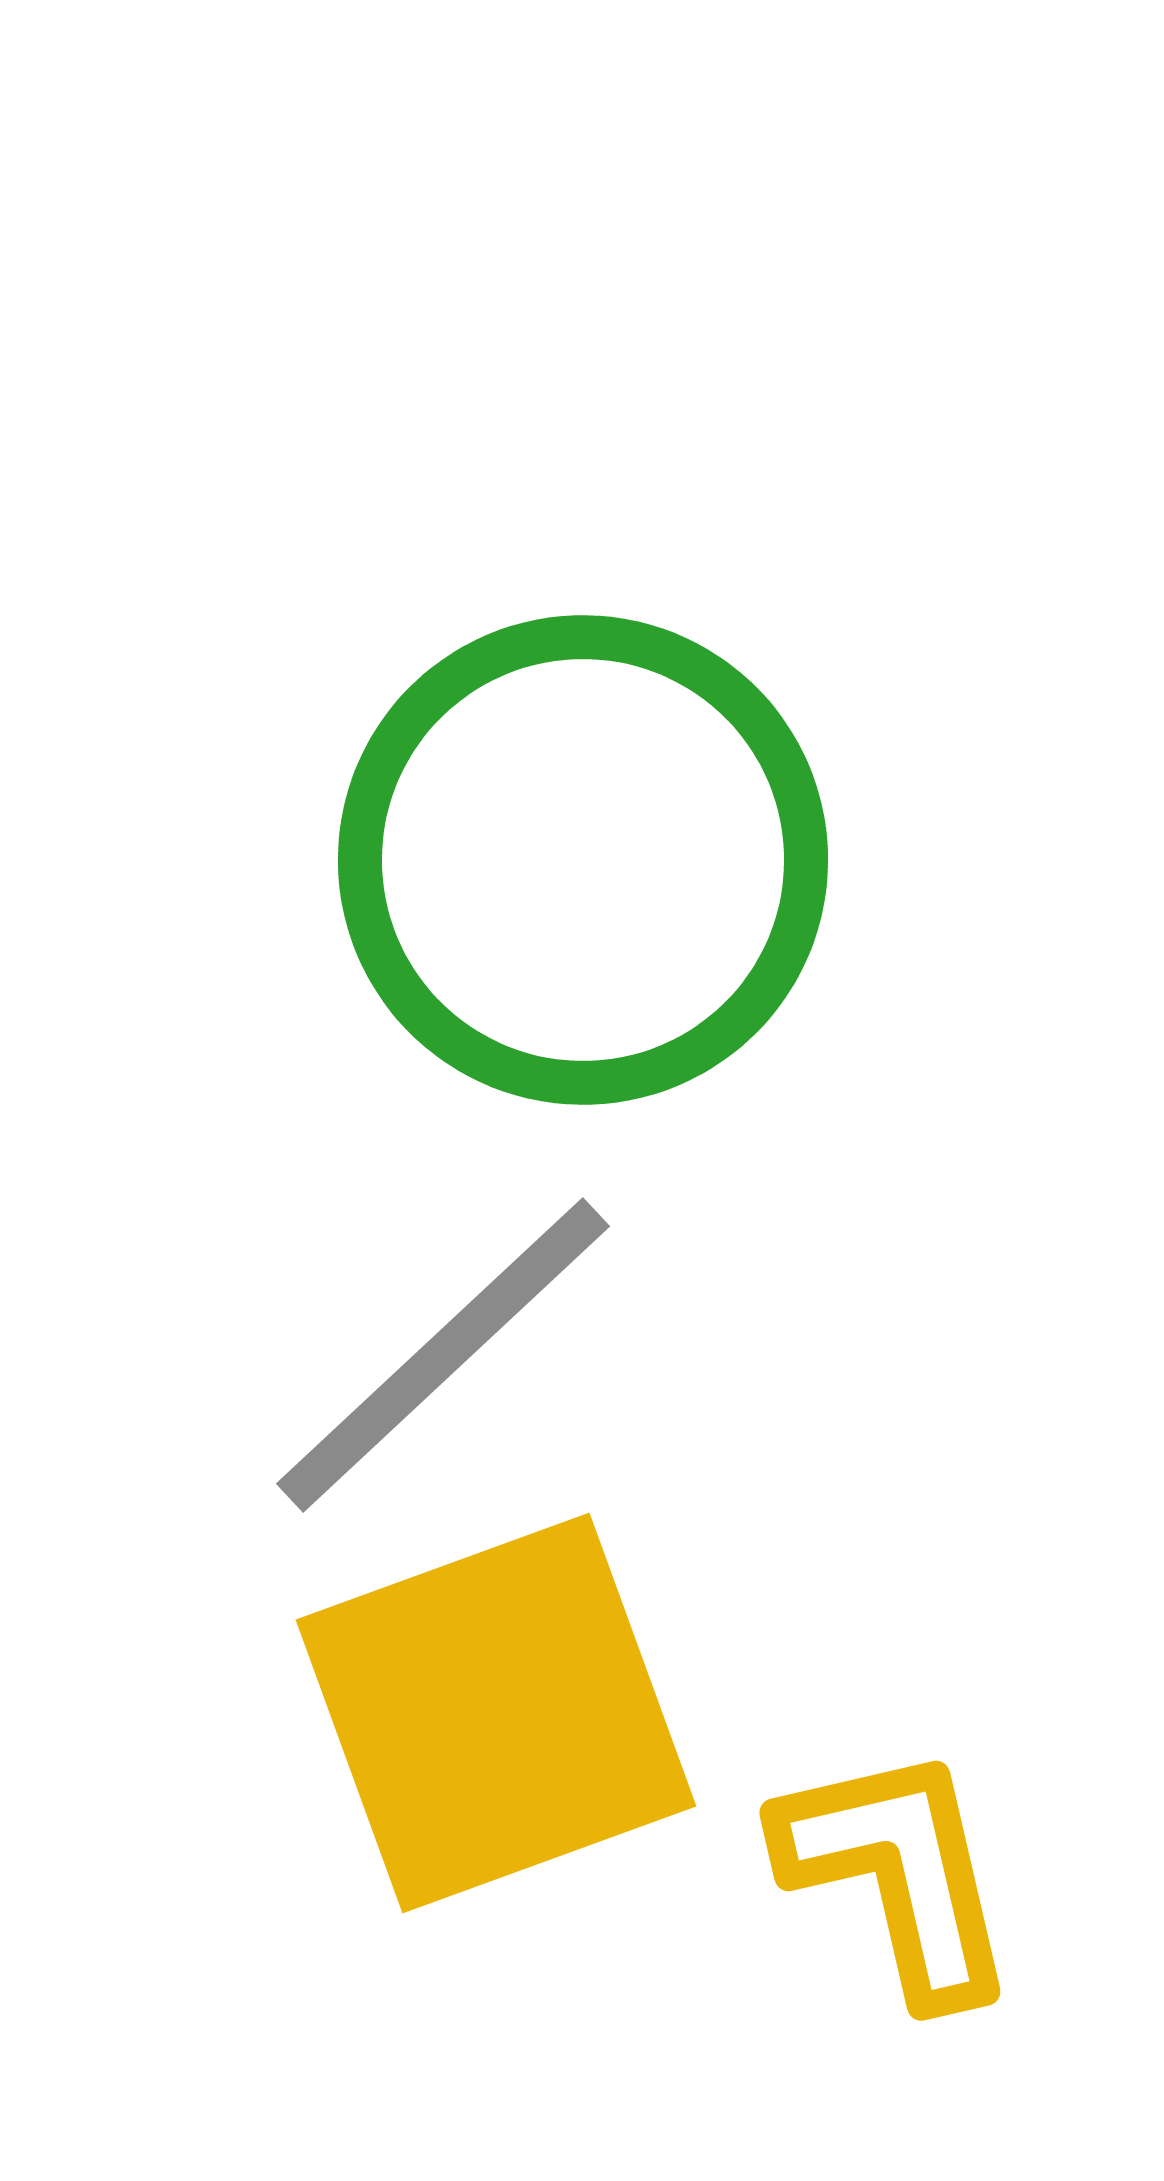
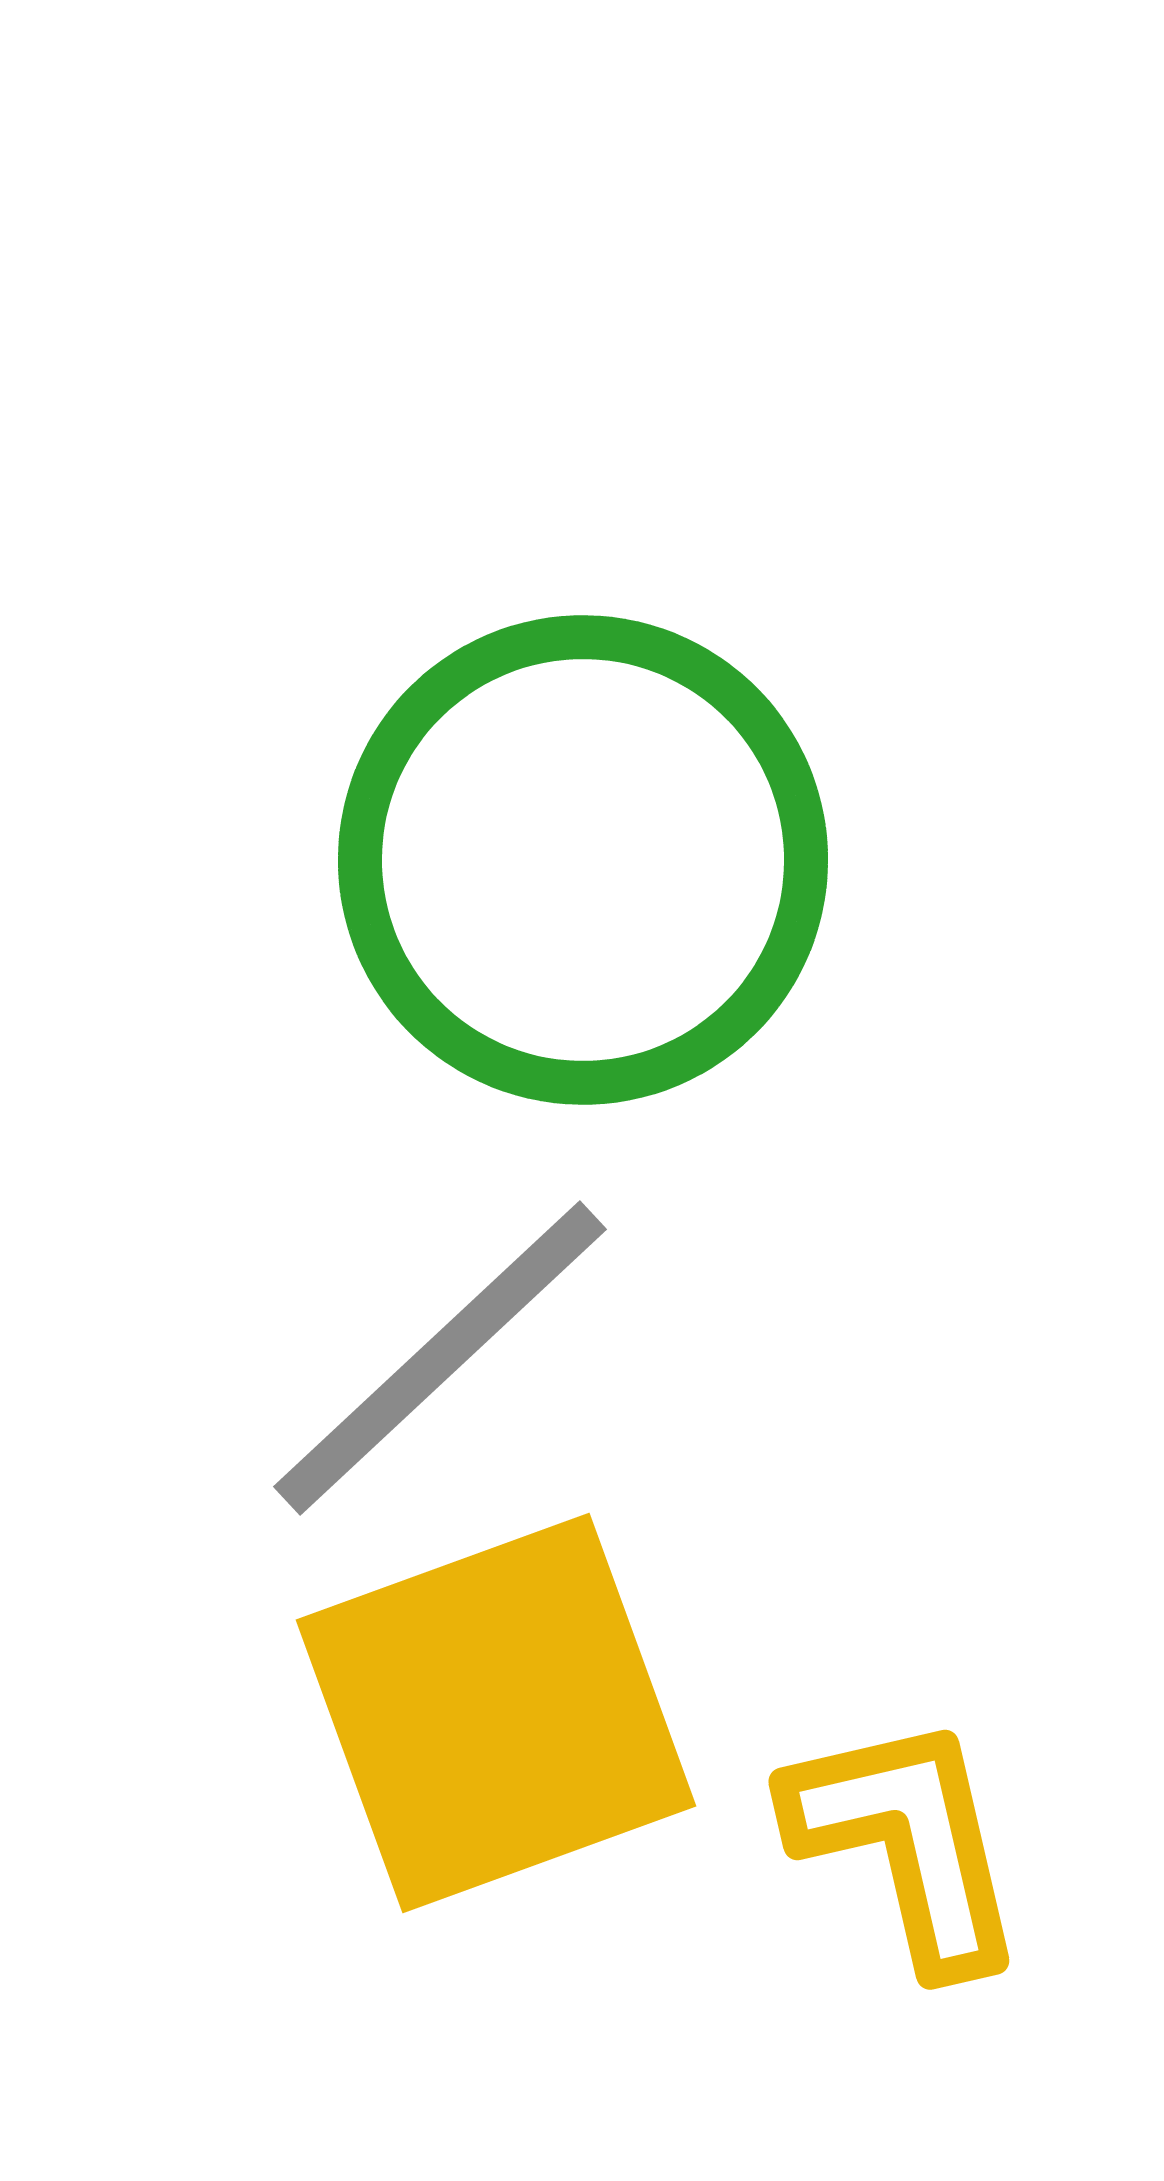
gray line: moved 3 px left, 3 px down
yellow L-shape: moved 9 px right, 31 px up
